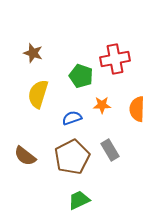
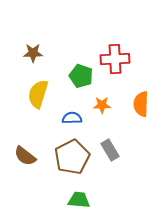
brown star: rotated 18 degrees counterclockwise
red cross: rotated 8 degrees clockwise
orange semicircle: moved 4 px right, 5 px up
blue semicircle: rotated 18 degrees clockwise
green trapezoid: rotated 30 degrees clockwise
